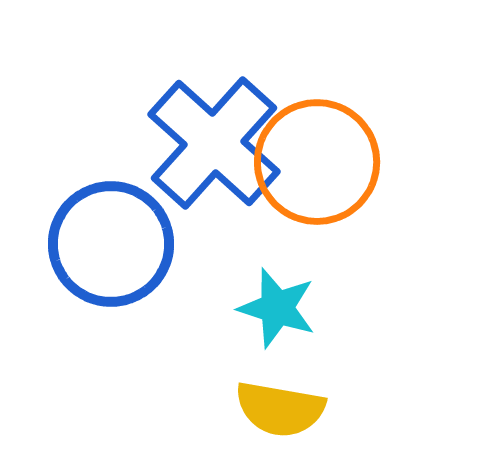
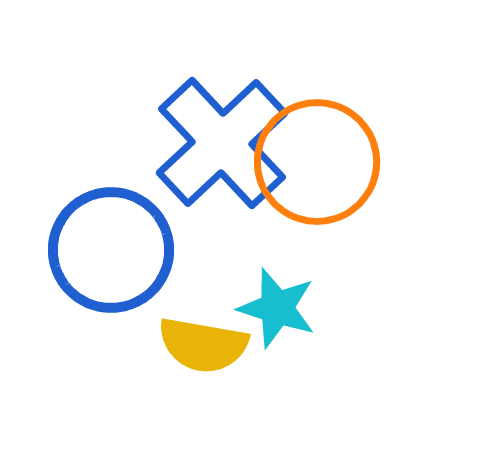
blue cross: moved 8 px right; rotated 5 degrees clockwise
blue circle: moved 6 px down
yellow semicircle: moved 77 px left, 64 px up
